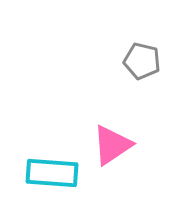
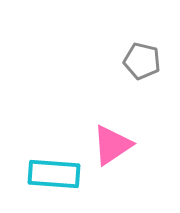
cyan rectangle: moved 2 px right, 1 px down
